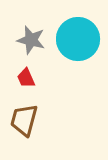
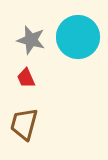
cyan circle: moved 2 px up
brown trapezoid: moved 4 px down
